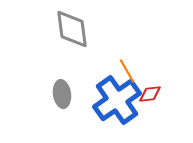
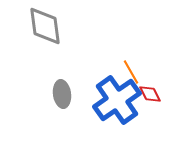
gray diamond: moved 27 px left, 3 px up
orange line: moved 4 px right, 1 px down
red diamond: rotated 70 degrees clockwise
